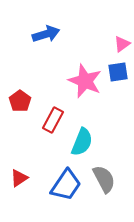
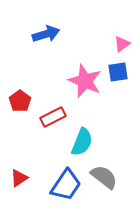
red rectangle: moved 3 px up; rotated 35 degrees clockwise
gray semicircle: moved 2 px up; rotated 24 degrees counterclockwise
